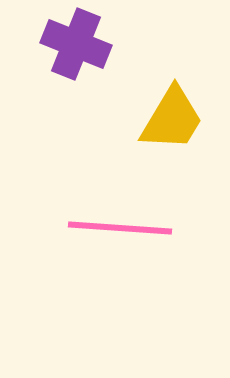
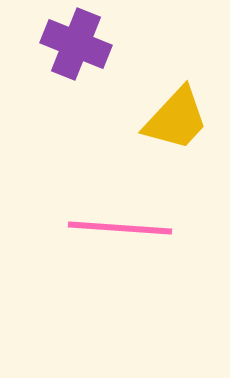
yellow trapezoid: moved 4 px right; rotated 12 degrees clockwise
